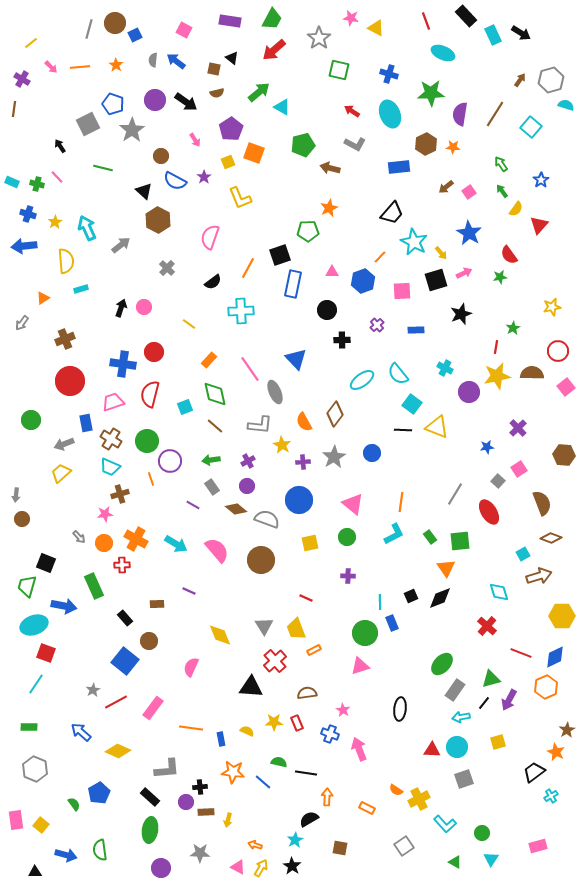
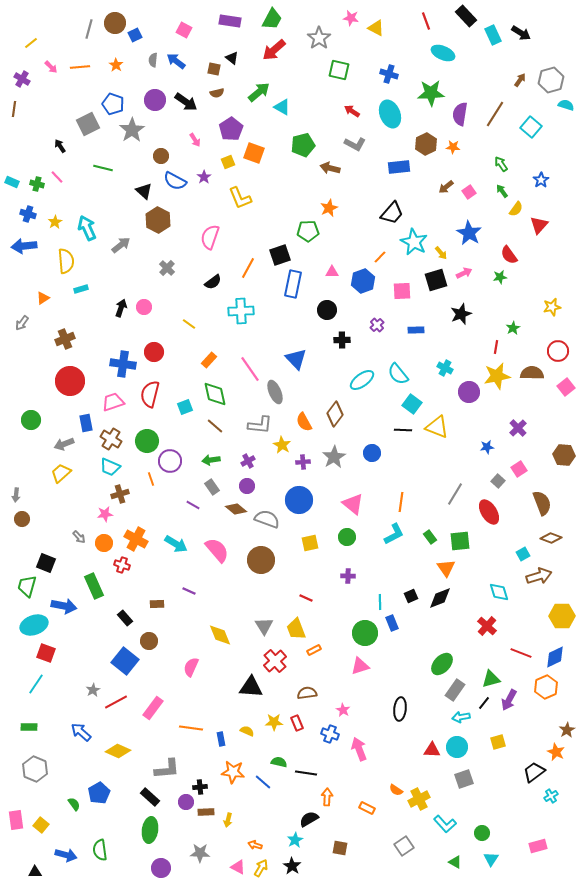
red cross at (122, 565): rotated 21 degrees clockwise
